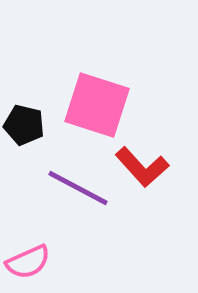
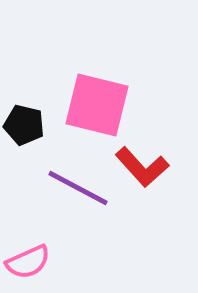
pink square: rotated 4 degrees counterclockwise
